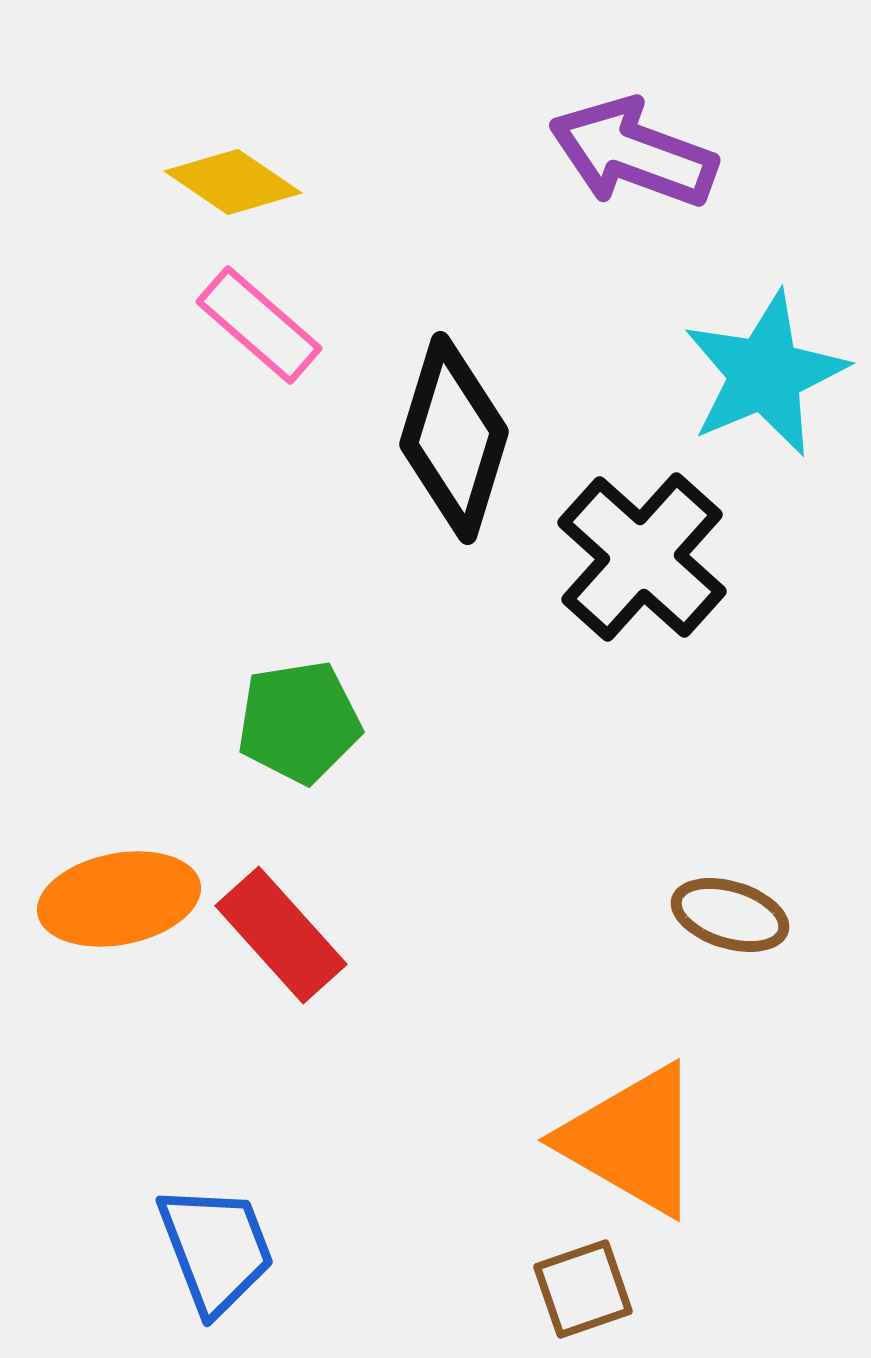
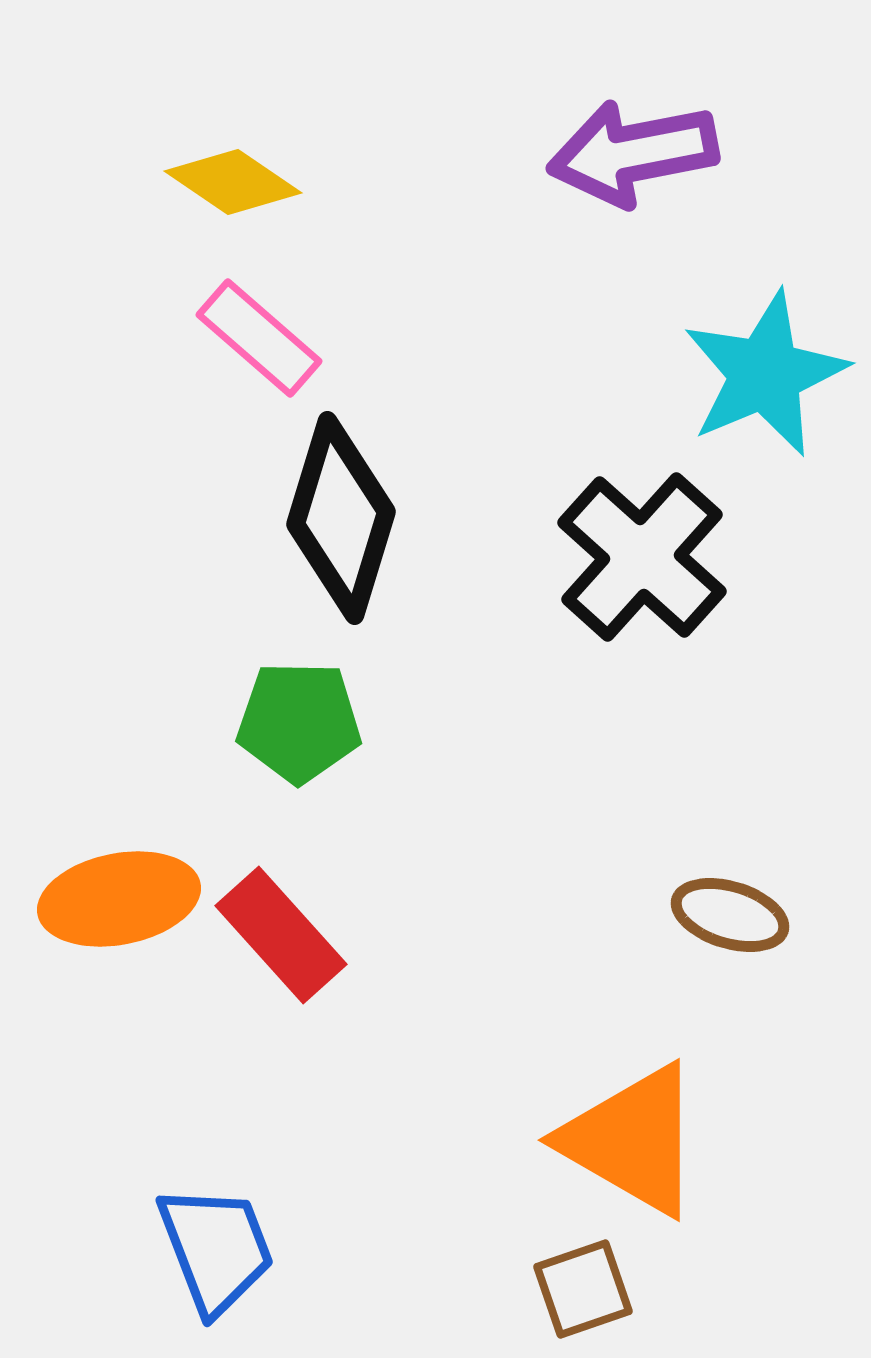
purple arrow: rotated 31 degrees counterclockwise
pink rectangle: moved 13 px down
black diamond: moved 113 px left, 80 px down
green pentagon: rotated 10 degrees clockwise
